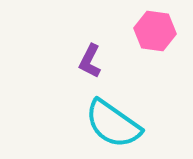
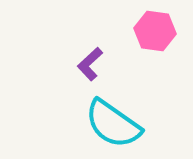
purple L-shape: moved 3 px down; rotated 20 degrees clockwise
